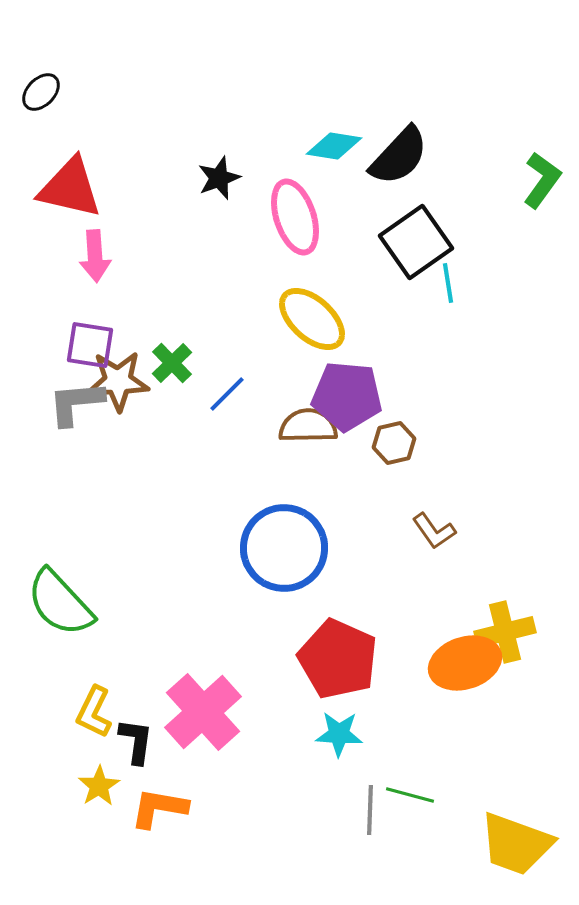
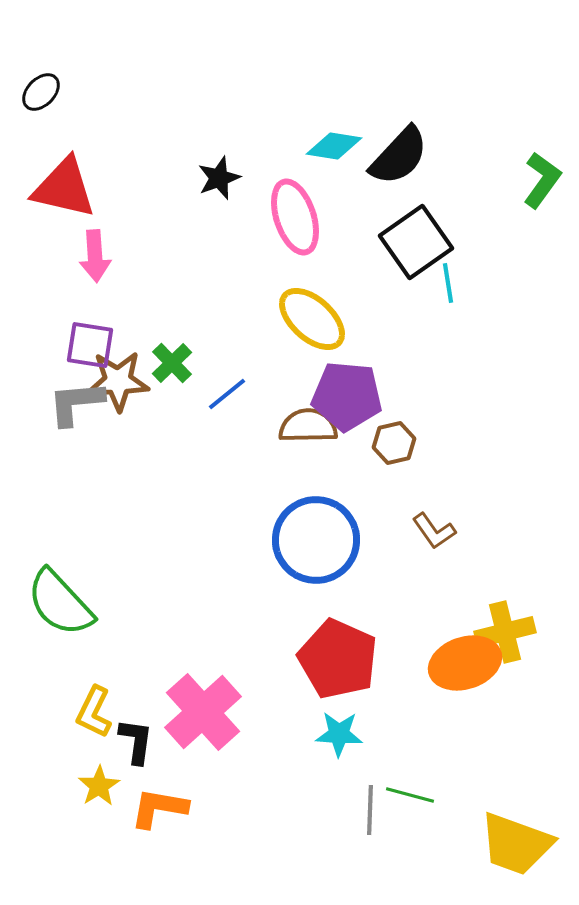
red triangle: moved 6 px left
blue line: rotated 6 degrees clockwise
blue circle: moved 32 px right, 8 px up
